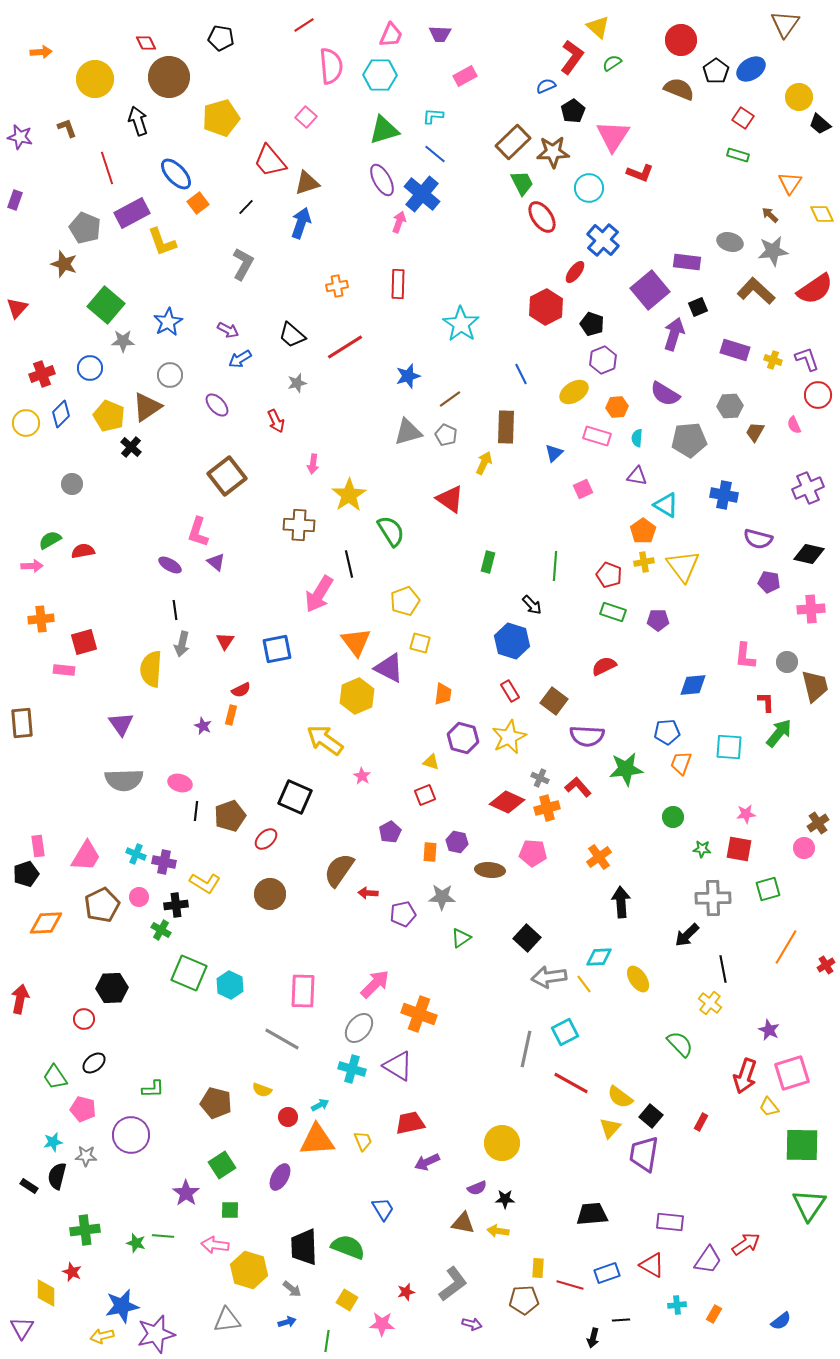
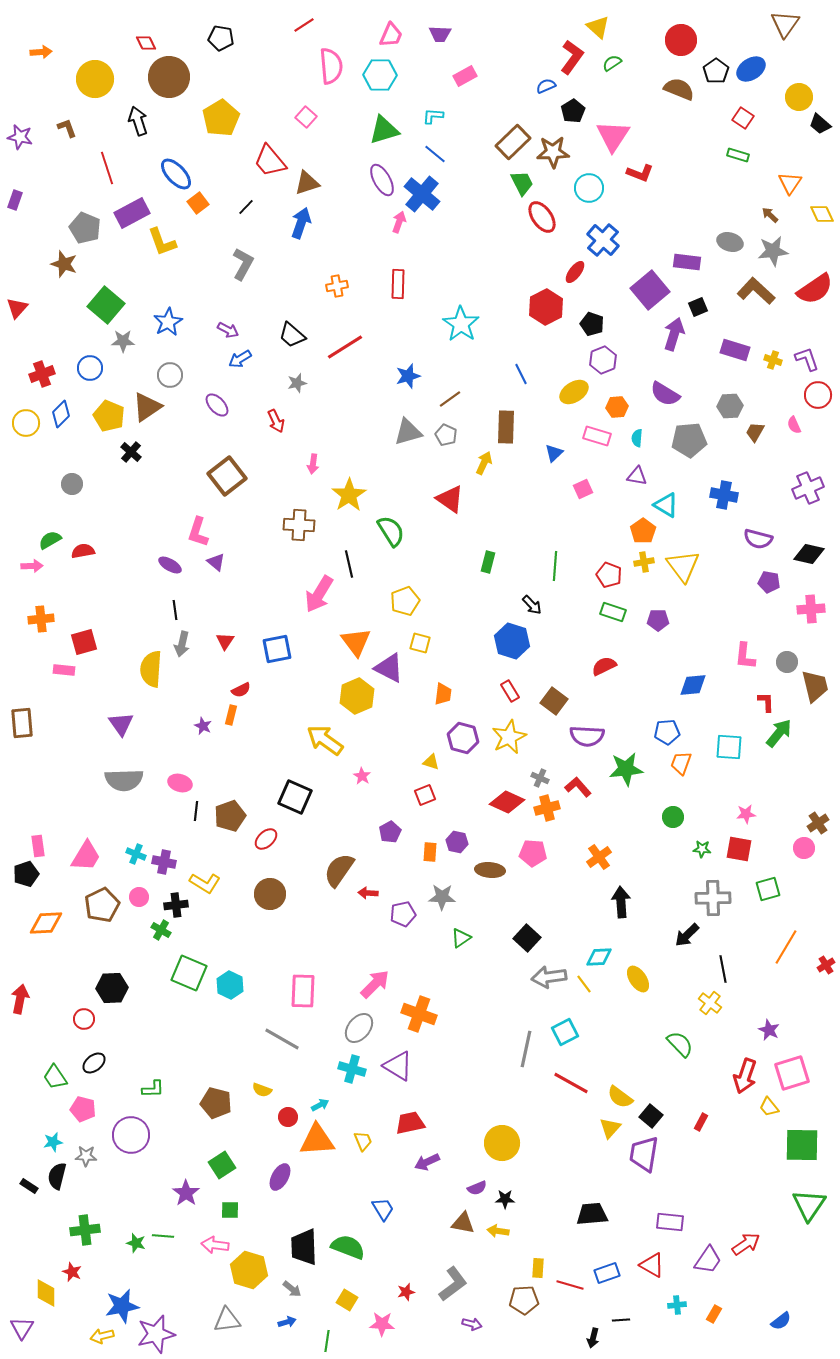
yellow pentagon at (221, 118): rotated 15 degrees counterclockwise
black cross at (131, 447): moved 5 px down
